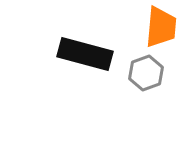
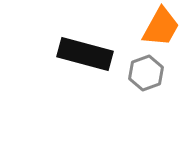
orange trapezoid: rotated 24 degrees clockwise
